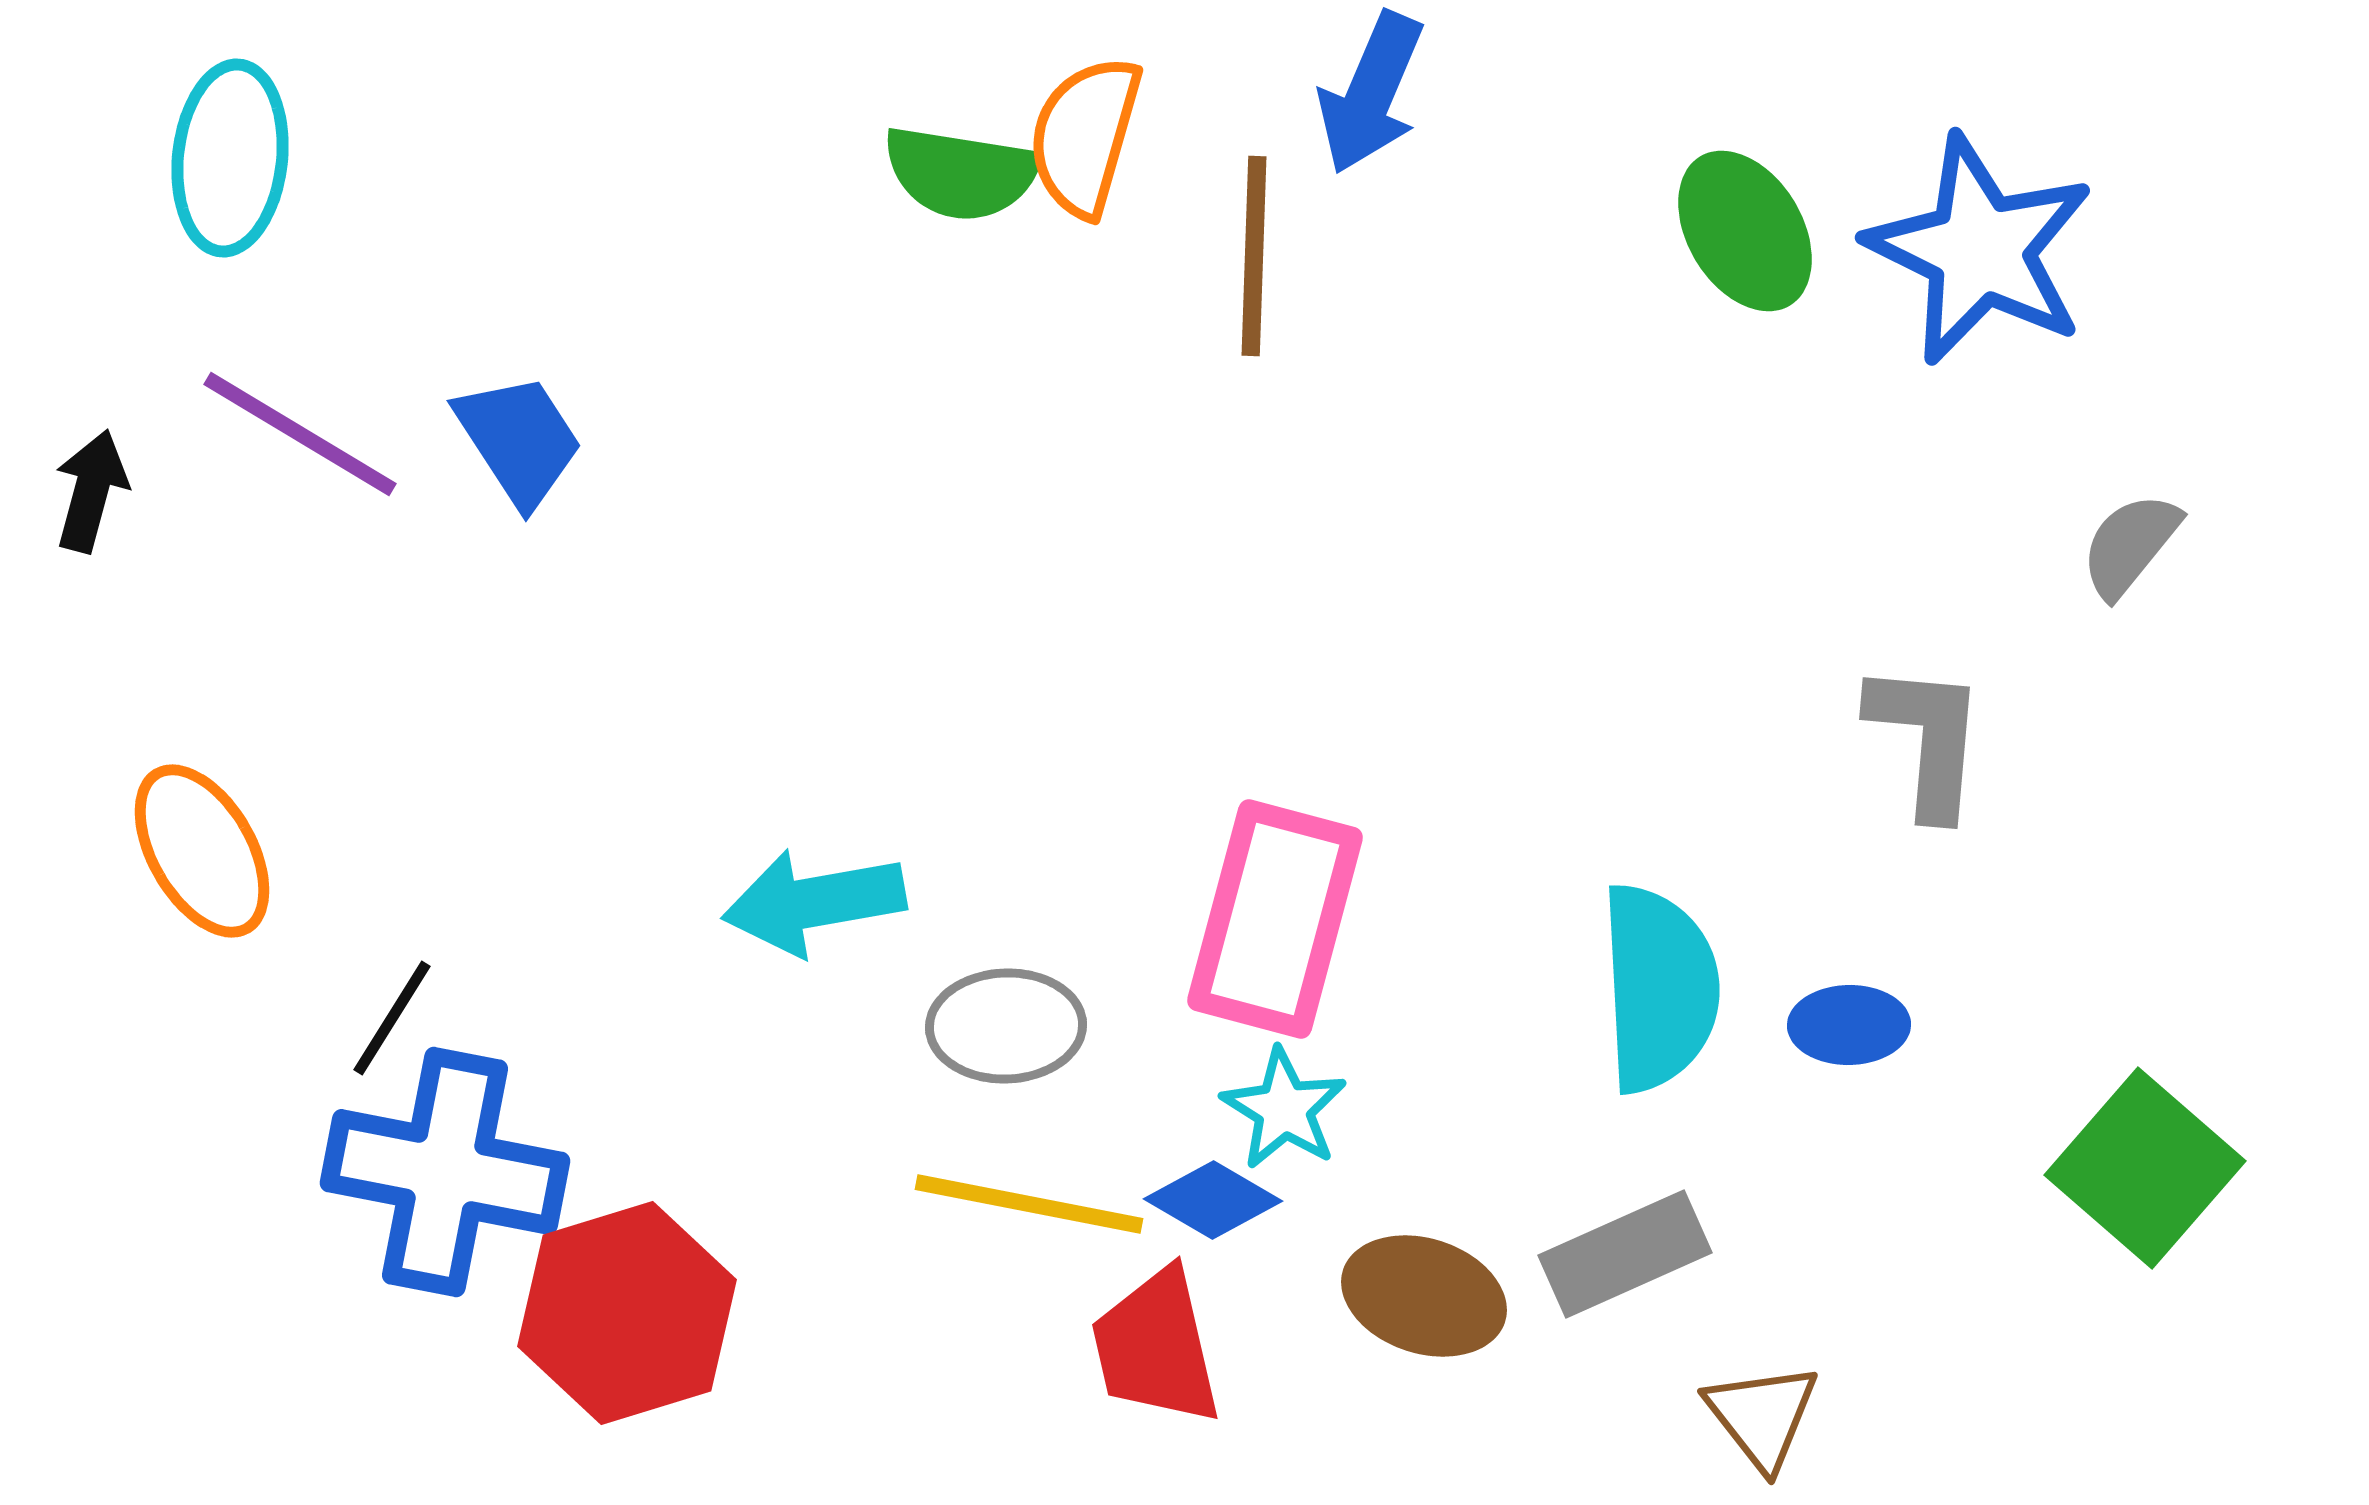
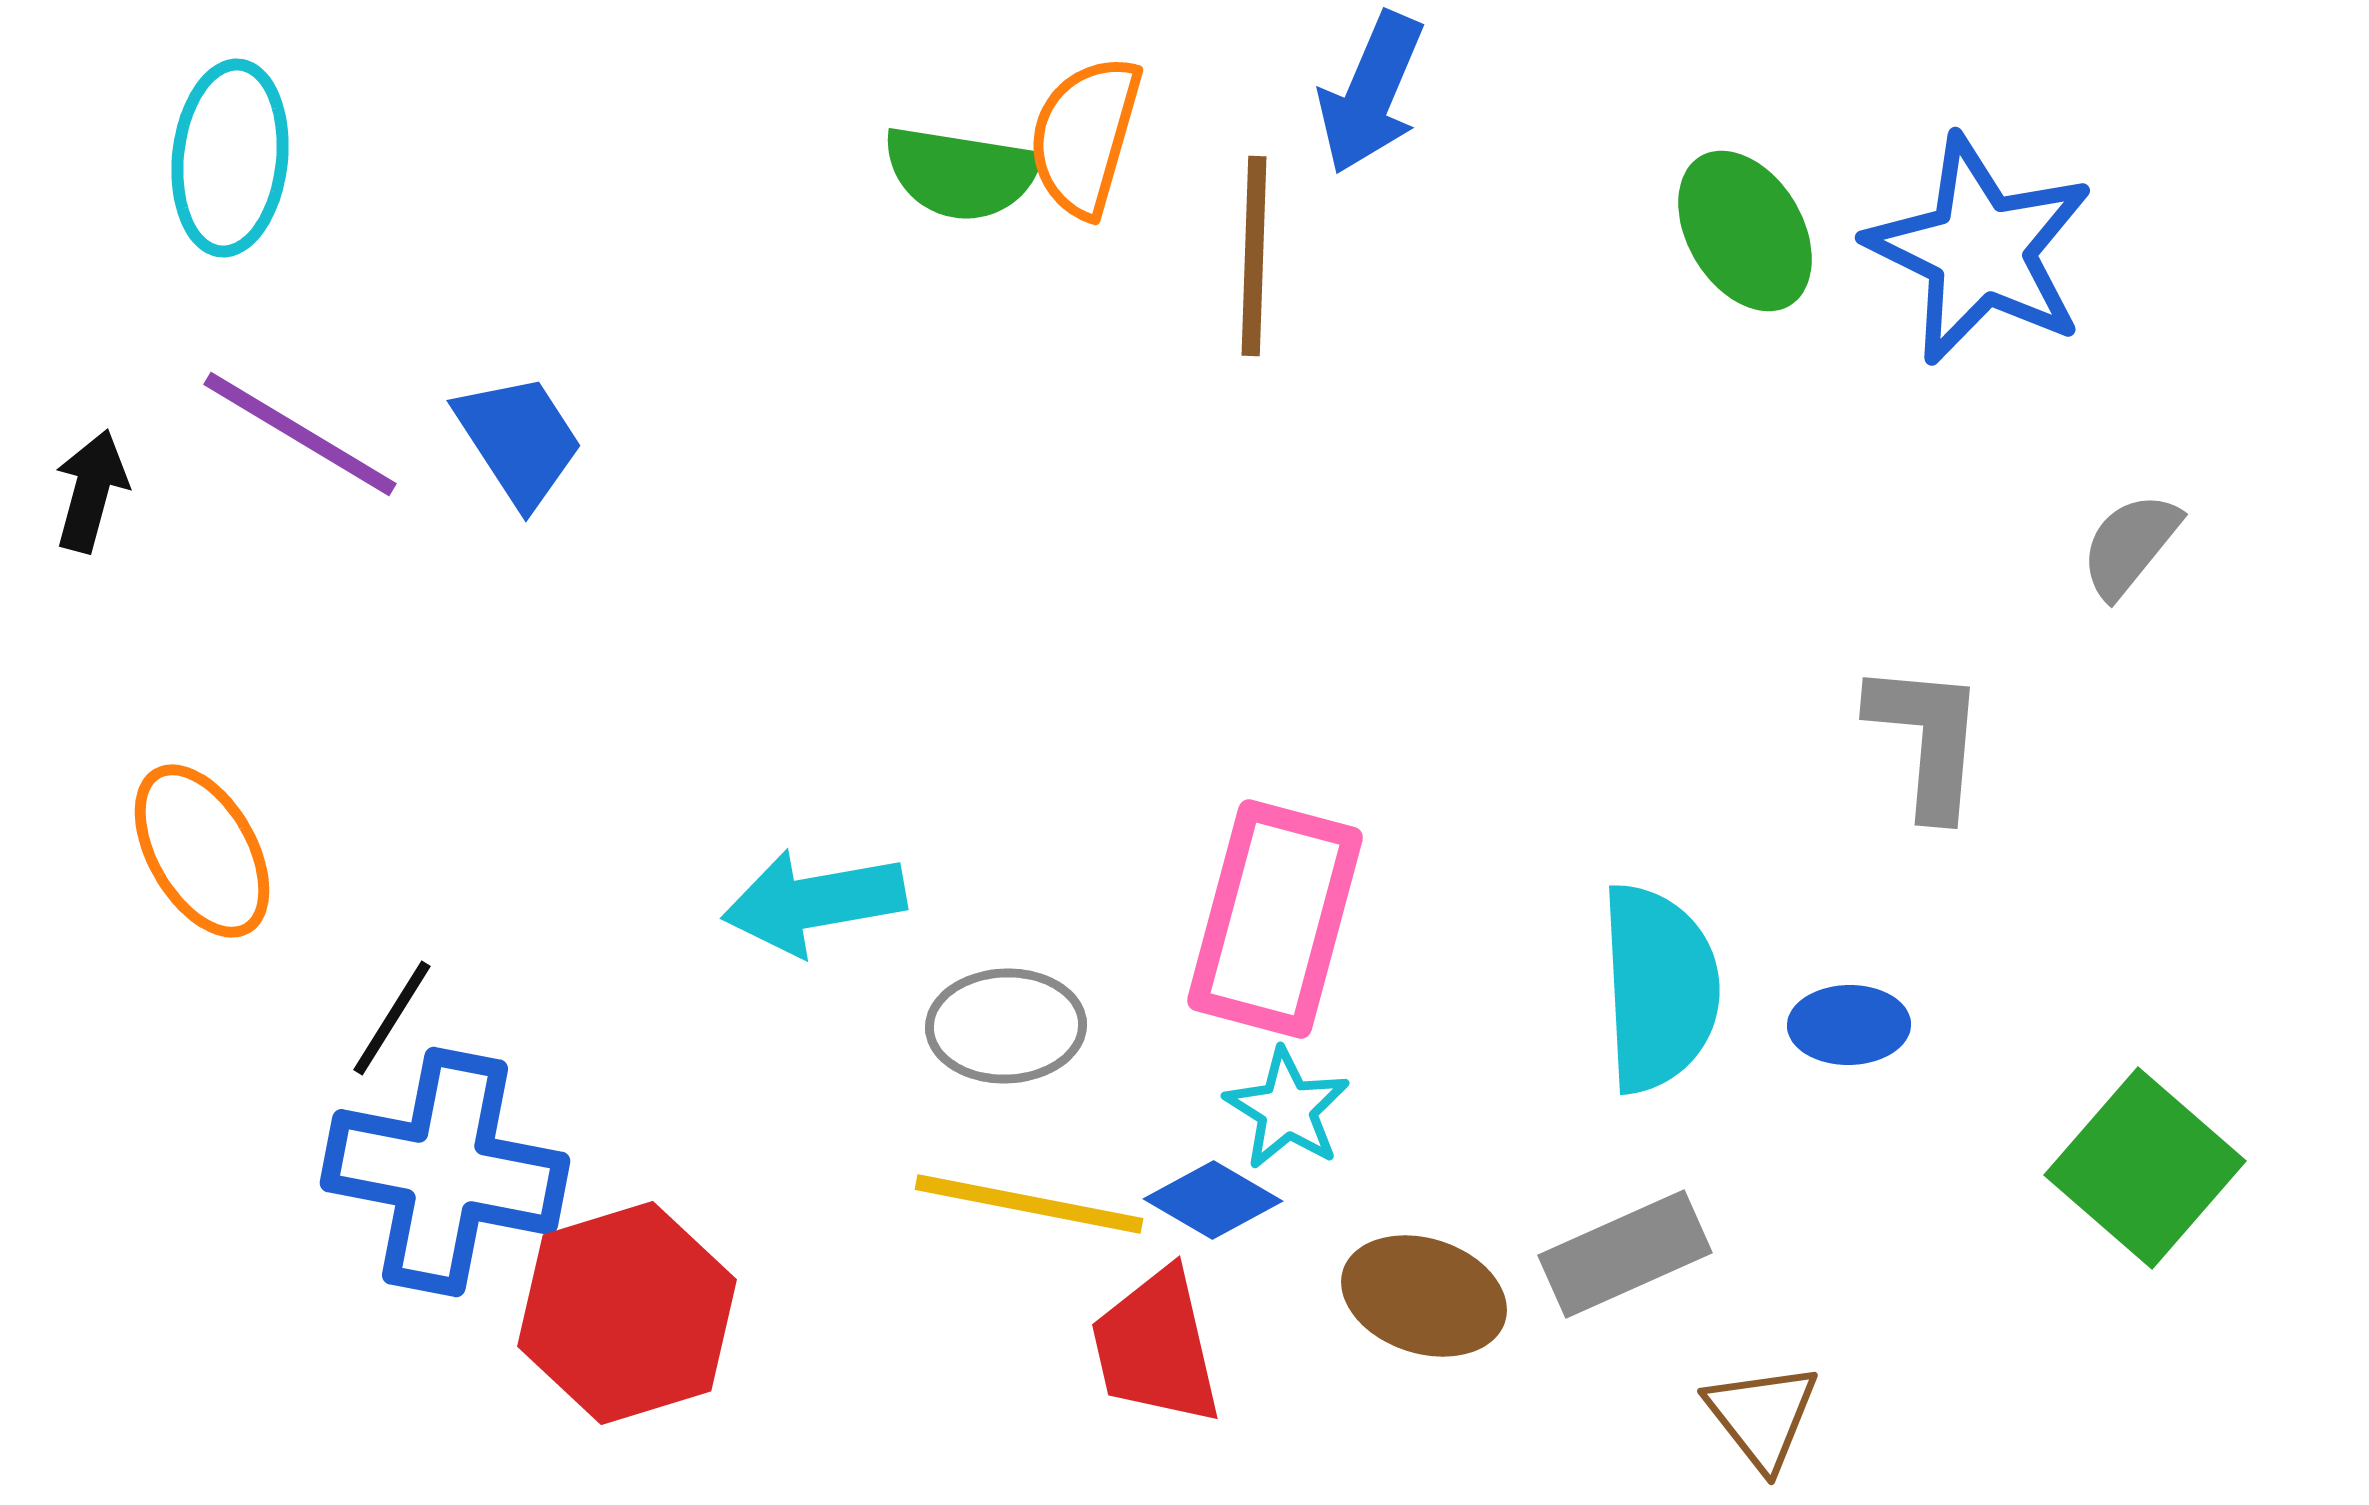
cyan star: moved 3 px right
